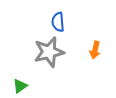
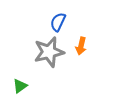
blue semicircle: rotated 30 degrees clockwise
orange arrow: moved 14 px left, 4 px up
